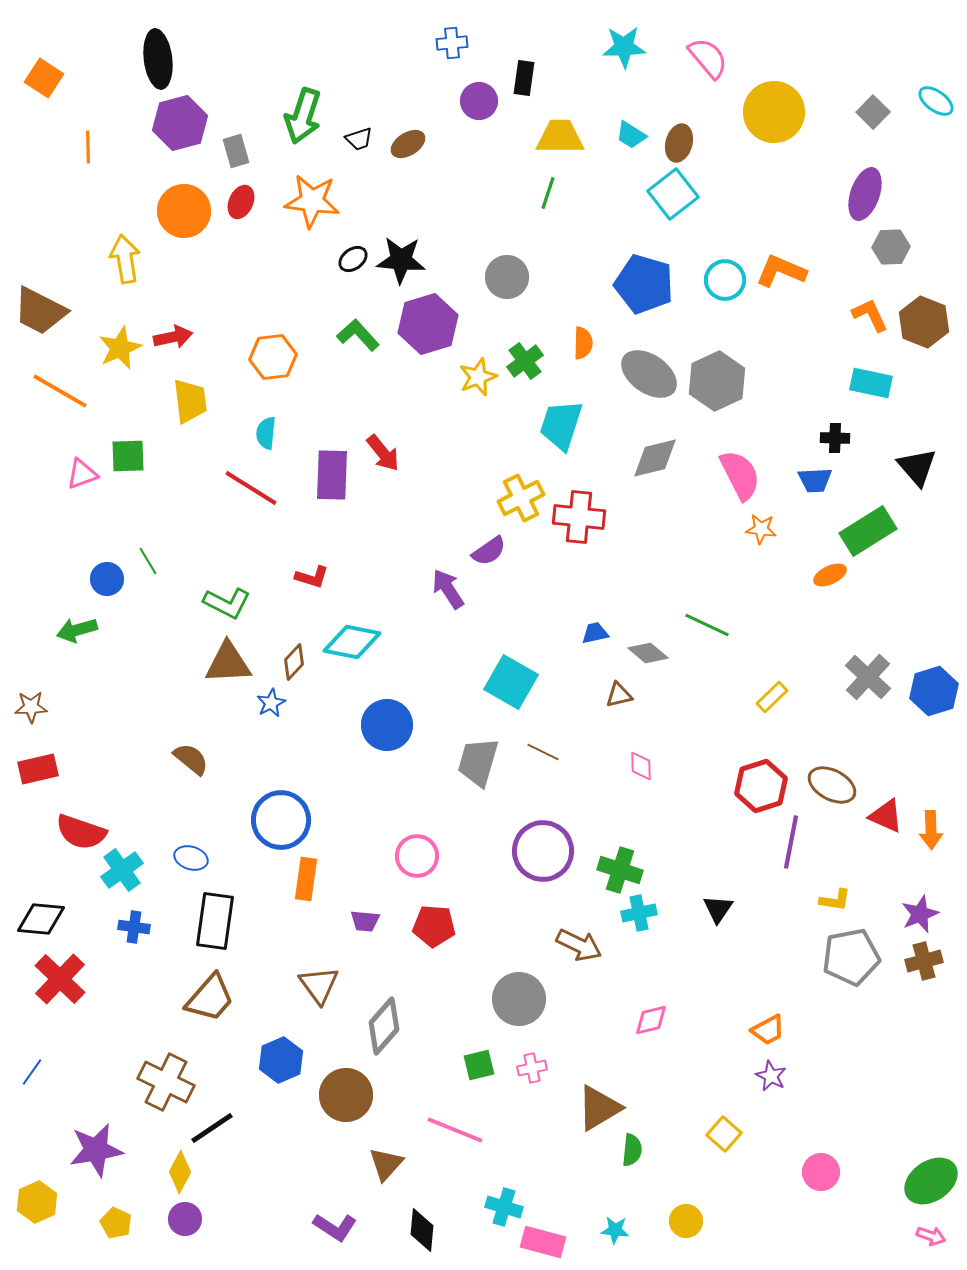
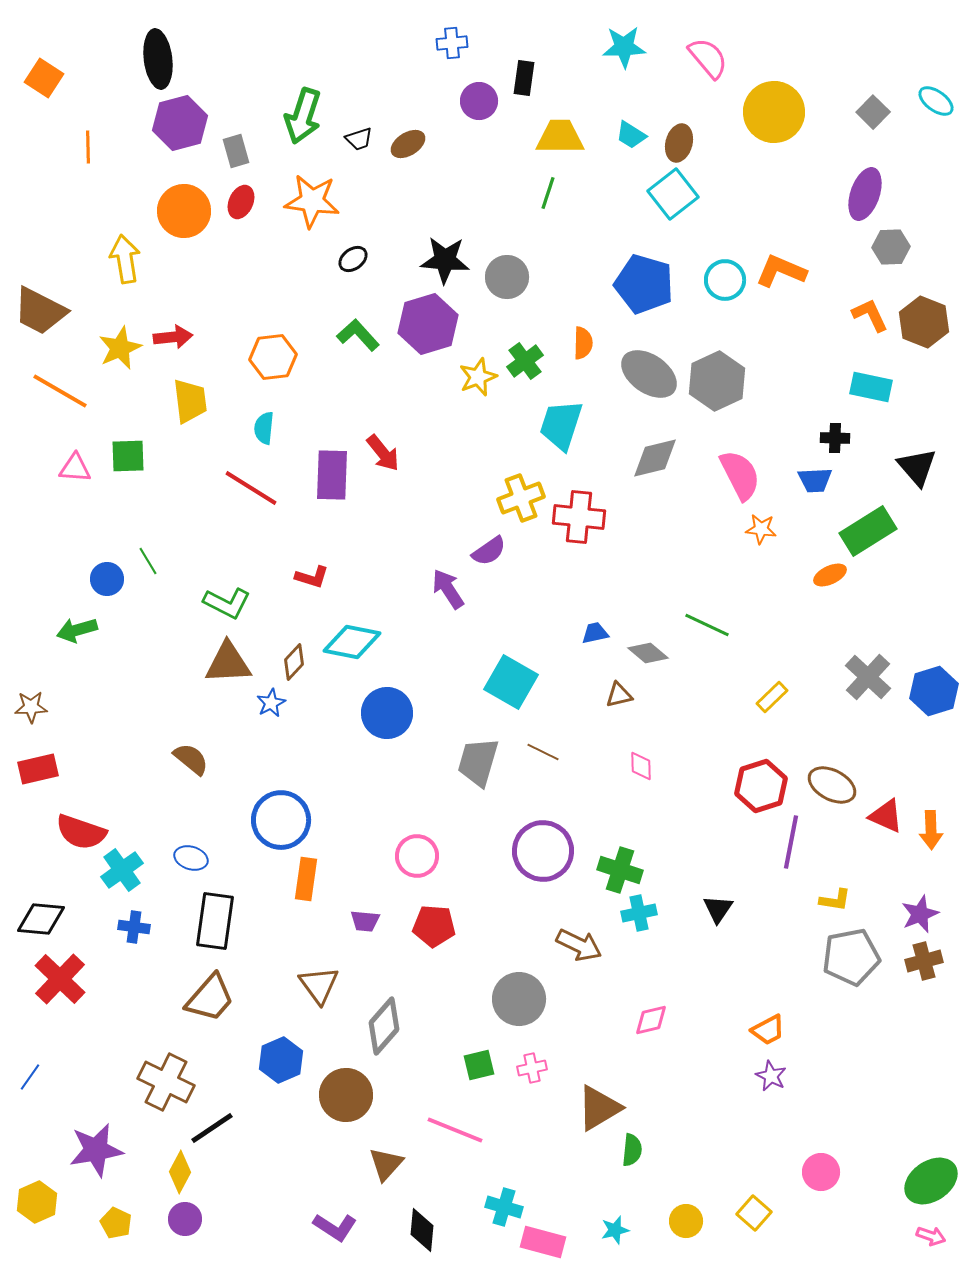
black star at (401, 260): moved 44 px right
red arrow at (173, 337): rotated 6 degrees clockwise
cyan rectangle at (871, 383): moved 4 px down
cyan semicircle at (266, 433): moved 2 px left, 5 px up
pink triangle at (82, 474): moved 7 px left, 6 px up; rotated 24 degrees clockwise
yellow cross at (521, 498): rotated 6 degrees clockwise
blue circle at (387, 725): moved 12 px up
blue line at (32, 1072): moved 2 px left, 5 px down
yellow square at (724, 1134): moved 30 px right, 79 px down
cyan star at (615, 1230): rotated 20 degrees counterclockwise
